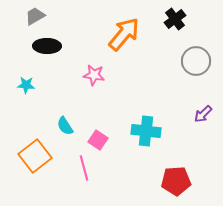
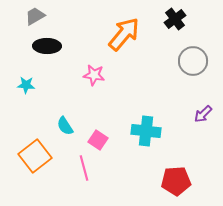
gray circle: moved 3 px left
